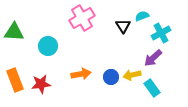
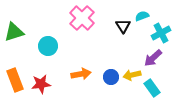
pink cross: rotated 15 degrees counterclockwise
green triangle: rotated 20 degrees counterclockwise
